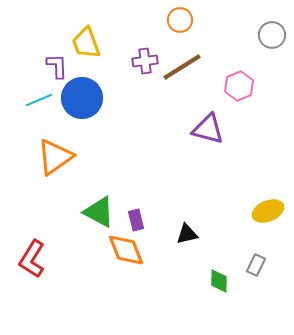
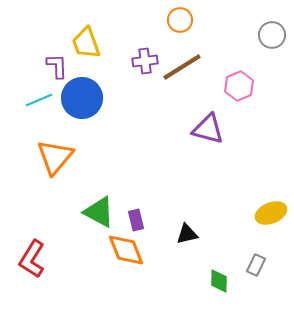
orange triangle: rotated 15 degrees counterclockwise
yellow ellipse: moved 3 px right, 2 px down
